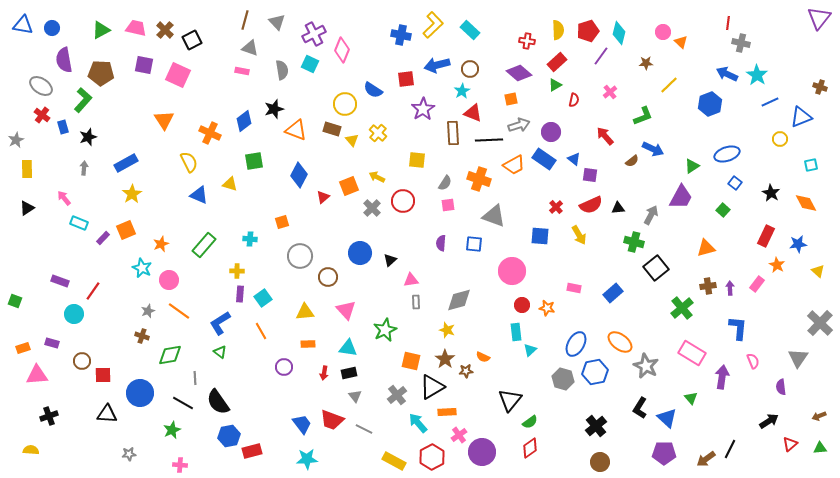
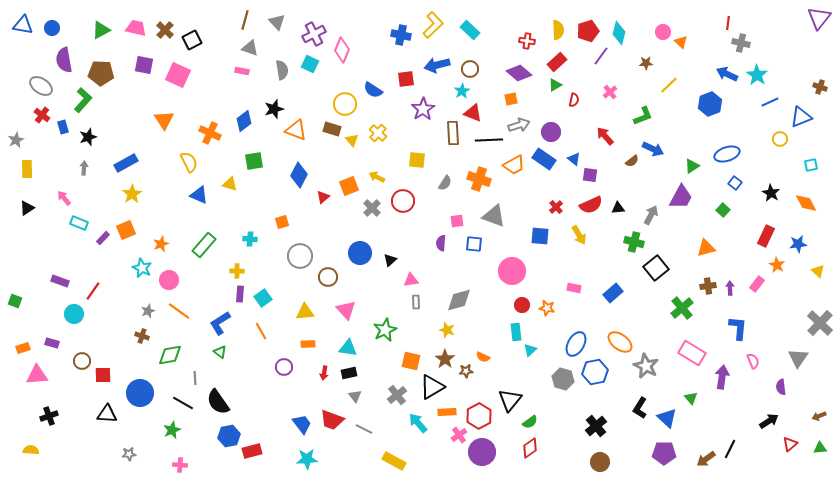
pink square at (448, 205): moved 9 px right, 16 px down
red hexagon at (432, 457): moved 47 px right, 41 px up
